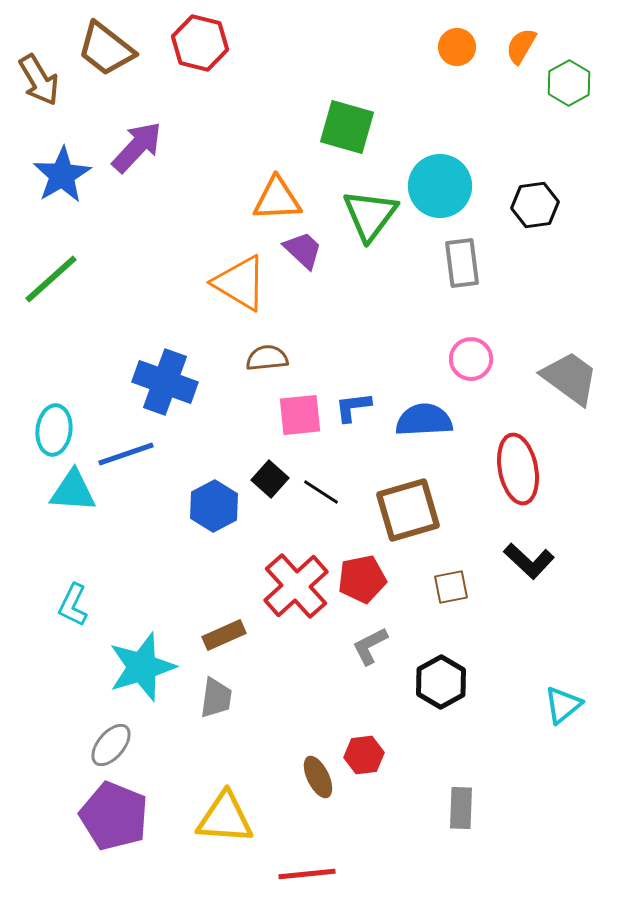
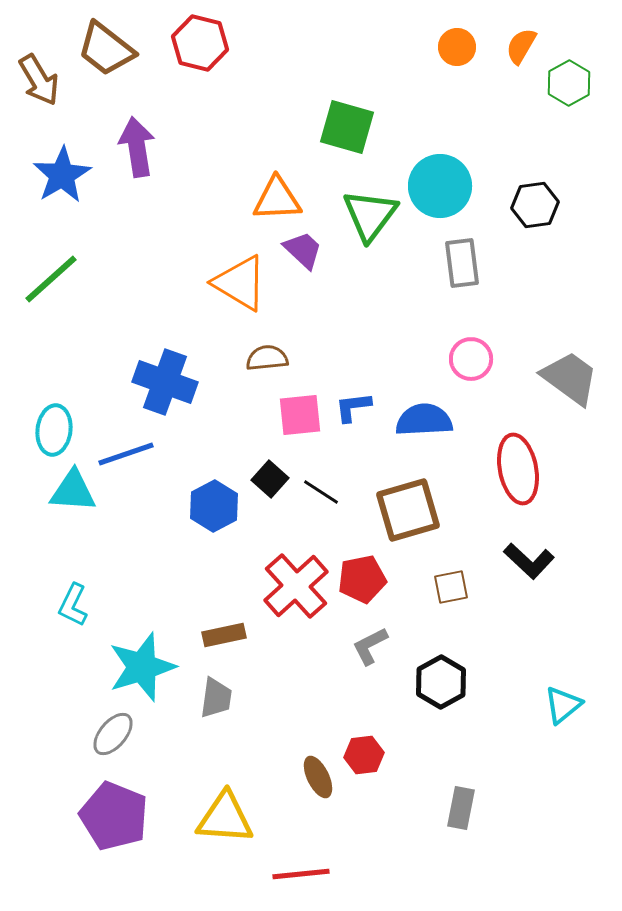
purple arrow at (137, 147): rotated 52 degrees counterclockwise
brown rectangle at (224, 635): rotated 12 degrees clockwise
gray ellipse at (111, 745): moved 2 px right, 11 px up
gray rectangle at (461, 808): rotated 9 degrees clockwise
red line at (307, 874): moved 6 px left
